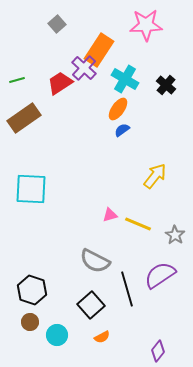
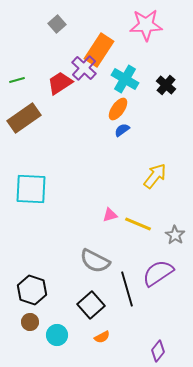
purple semicircle: moved 2 px left, 2 px up
